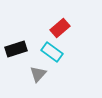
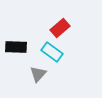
black rectangle: moved 2 px up; rotated 20 degrees clockwise
